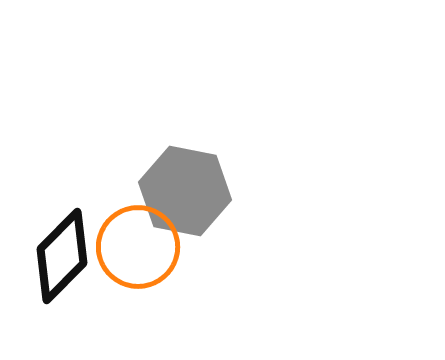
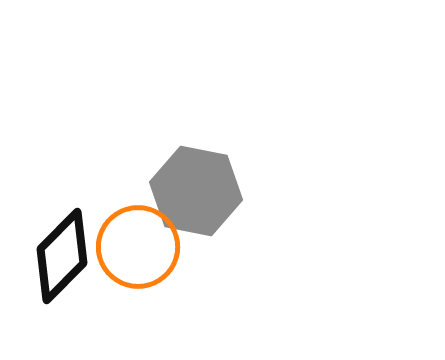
gray hexagon: moved 11 px right
